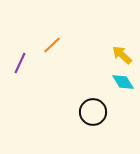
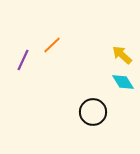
purple line: moved 3 px right, 3 px up
